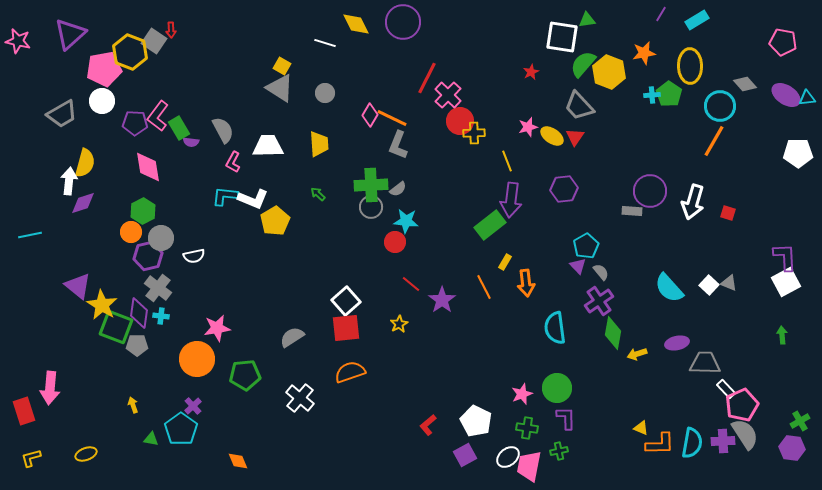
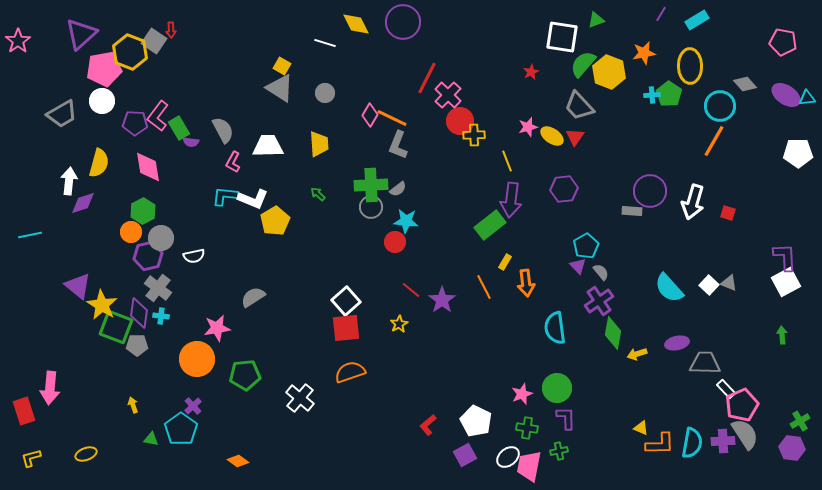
green triangle at (587, 20): moved 9 px right; rotated 12 degrees counterclockwise
purple triangle at (70, 34): moved 11 px right
pink star at (18, 41): rotated 25 degrees clockwise
yellow cross at (474, 133): moved 2 px down
yellow semicircle at (85, 163): moved 14 px right
red line at (411, 284): moved 6 px down
gray semicircle at (292, 337): moved 39 px left, 40 px up
orange diamond at (238, 461): rotated 30 degrees counterclockwise
